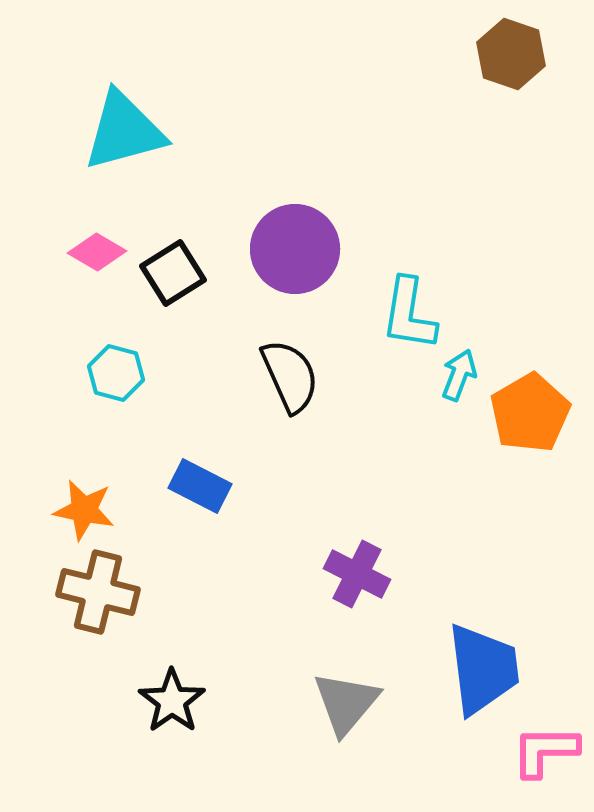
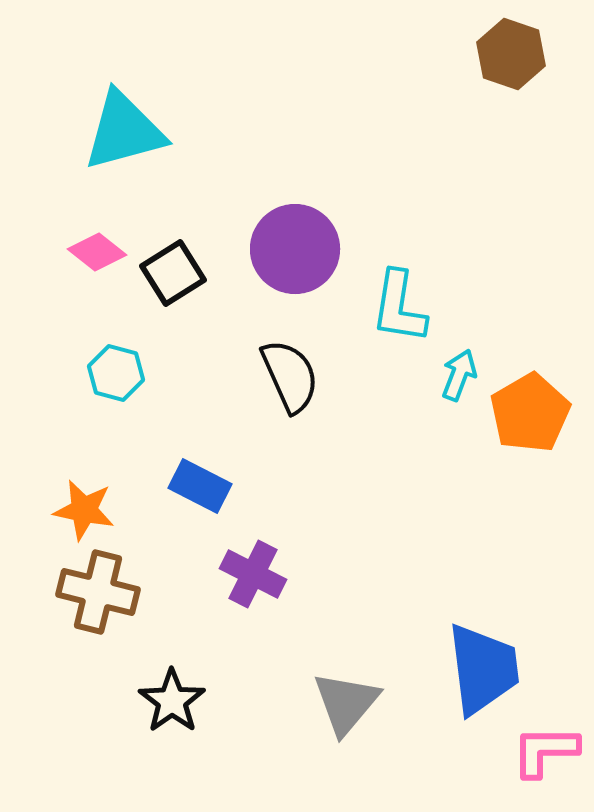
pink diamond: rotated 8 degrees clockwise
cyan L-shape: moved 10 px left, 7 px up
purple cross: moved 104 px left
